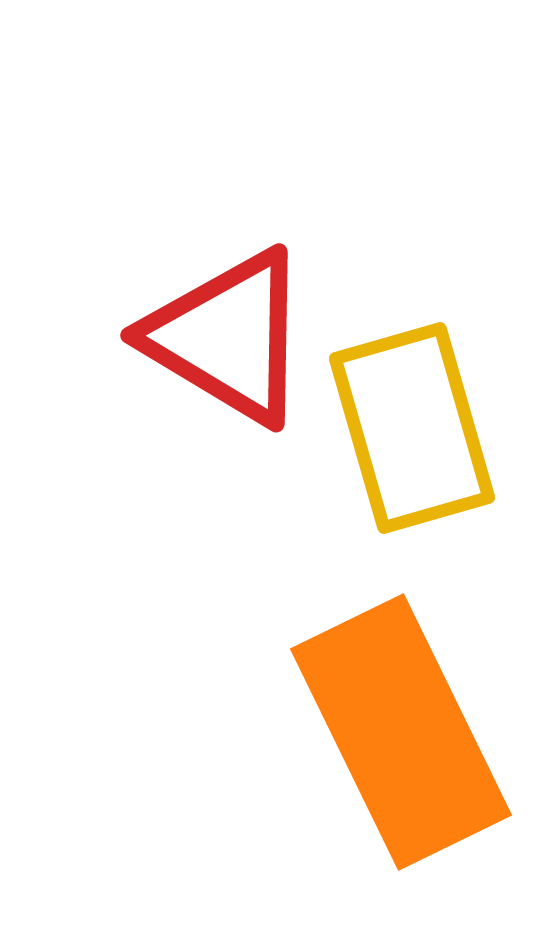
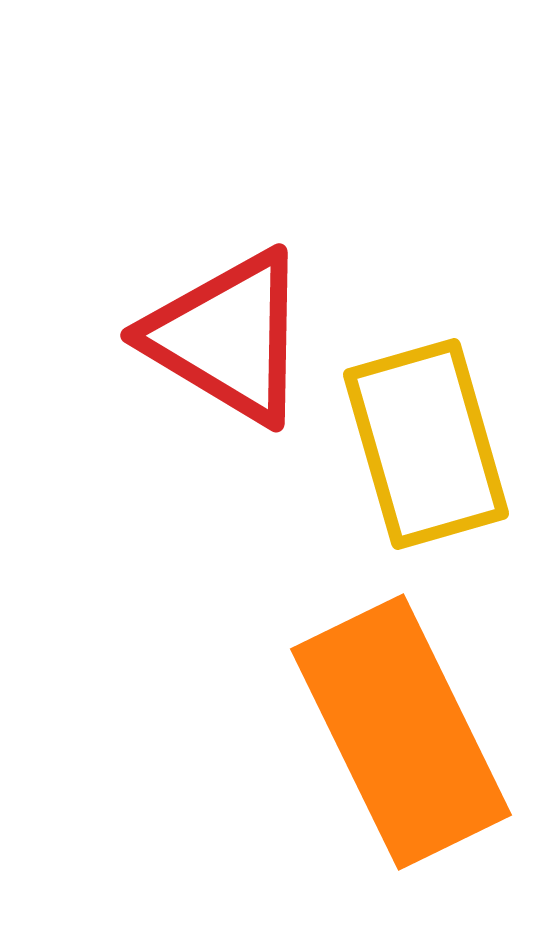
yellow rectangle: moved 14 px right, 16 px down
